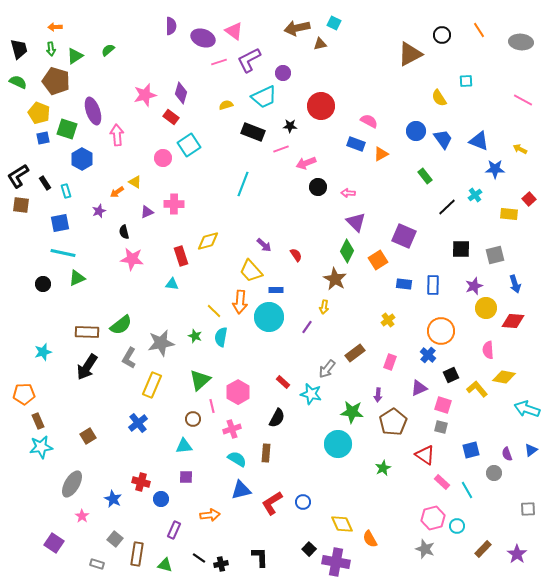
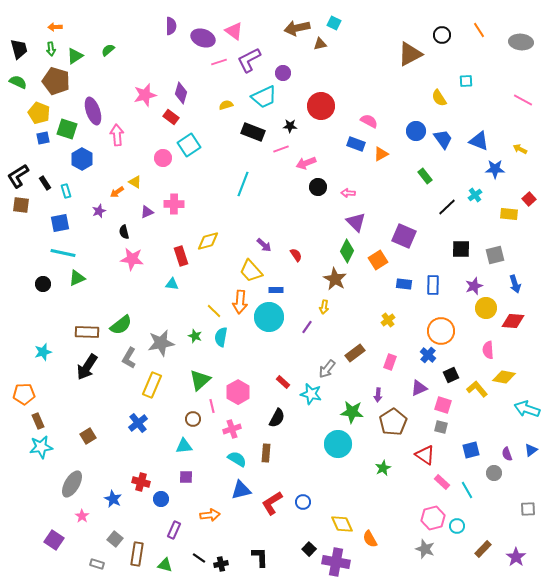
purple square at (54, 543): moved 3 px up
purple star at (517, 554): moved 1 px left, 3 px down
